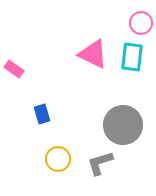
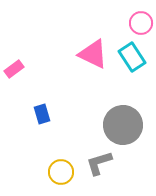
cyan rectangle: rotated 40 degrees counterclockwise
pink rectangle: rotated 72 degrees counterclockwise
yellow circle: moved 3 px right, 13 px down
gray L-shape: moved 1 px left
